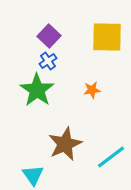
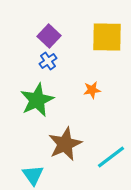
green star: moved 10 px down; rotated 12 degrees clockwise
